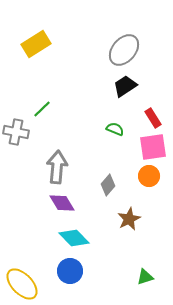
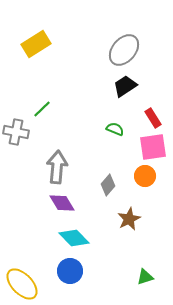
orange circle: moved 4 px left
